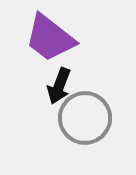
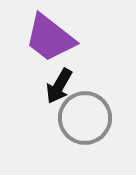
black arrow: rotated 9 degrees clockwise
